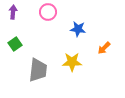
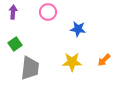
orange arrow: moved 12 px down
gray trapezoid: moved 8 px left, 2 px up
